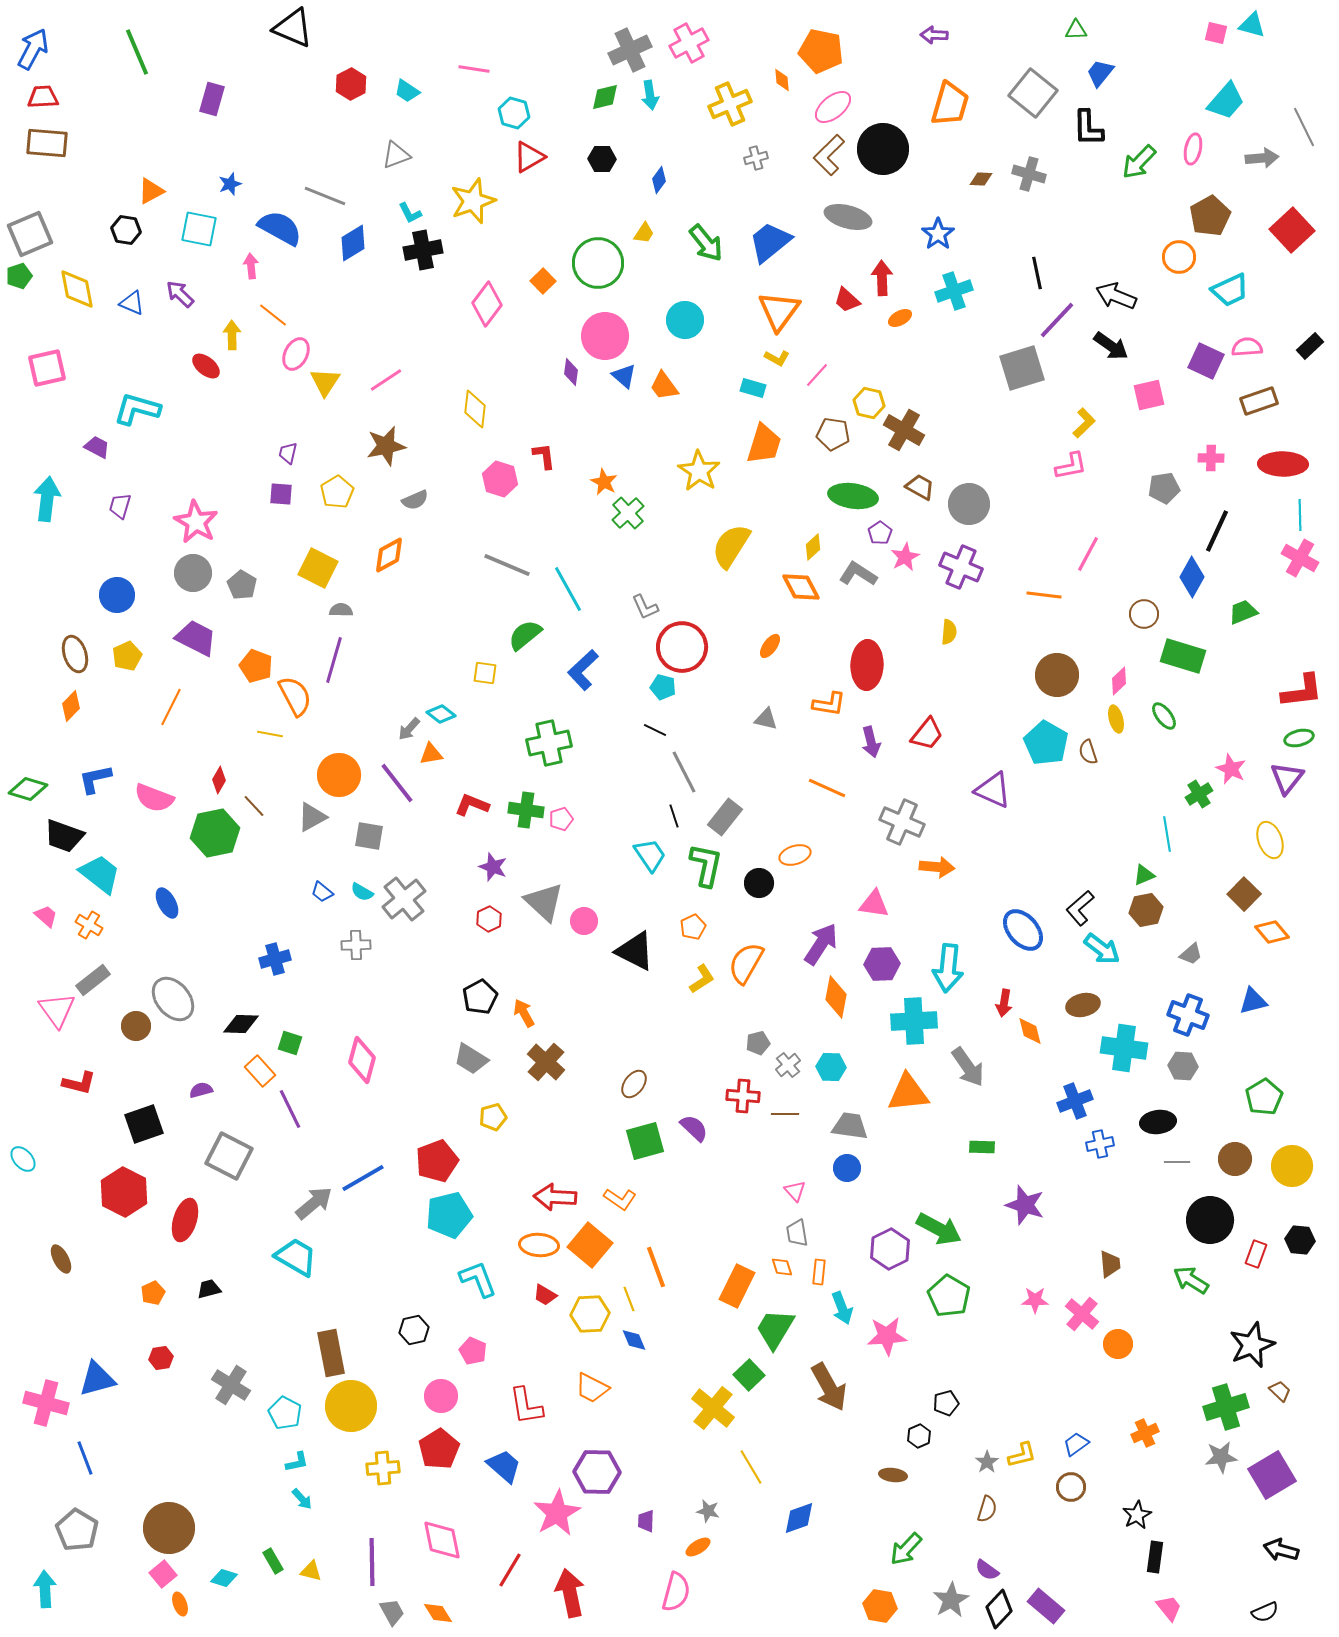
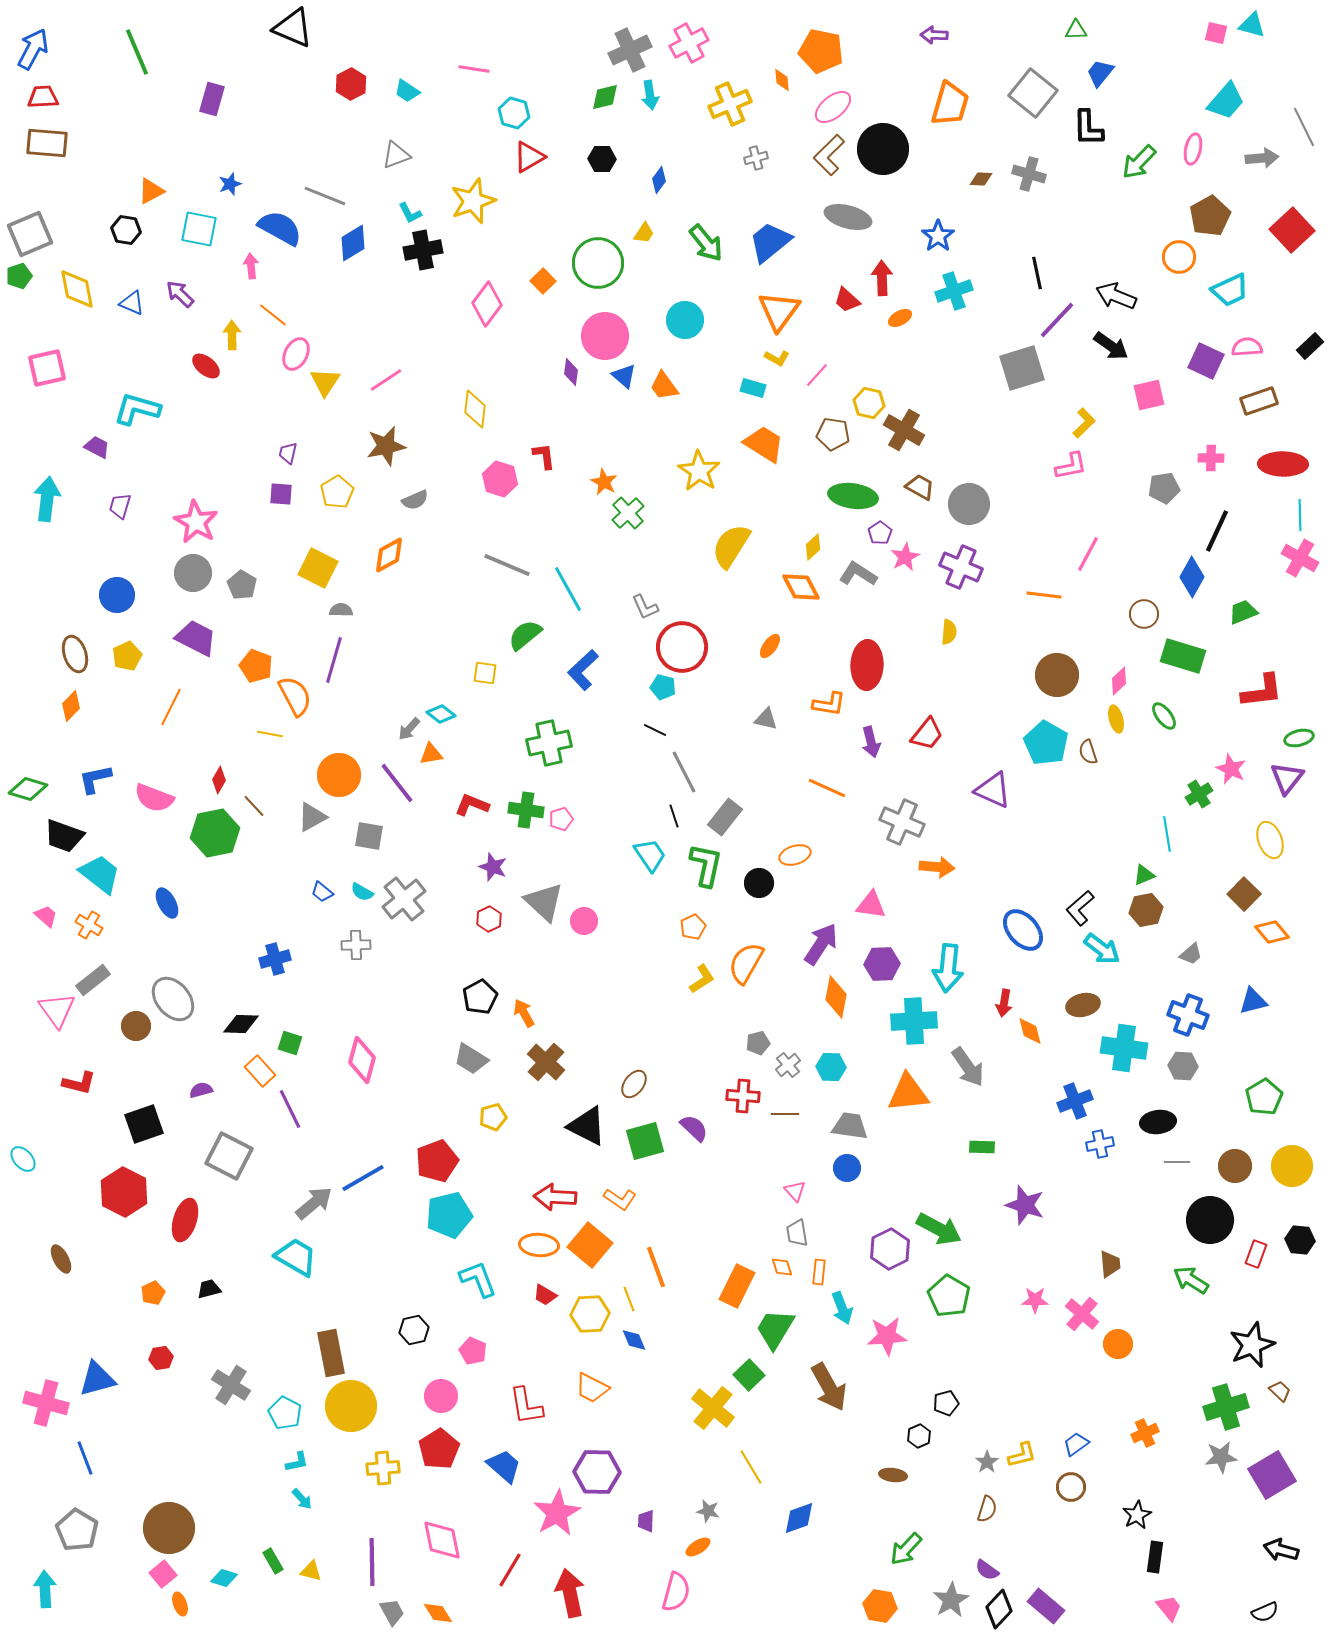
blue star at (938, 234): moved 2 px down
orange trapezoid at (764, 444): rotated 75 degrees counterclockwise
red L-shape at (1302, 691): moved 40 px left
pink triangle at (874, 904): moved 3 px left, 1 px down
black triangle at (635, 951): moved 48 px left, 175 px down
brown circle at (1235, 1159): moved 7 px down
